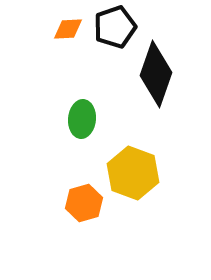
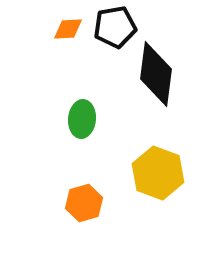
black pentagon: rotated 9 degrees clockwise
black diamond: rotated 12 degrees counterclockwise
yellow hexagon: moved 25 px right
